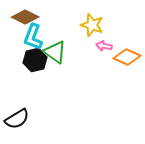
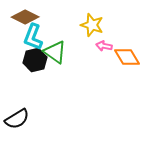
orange diamond: rotated 36 degrees clockwise
